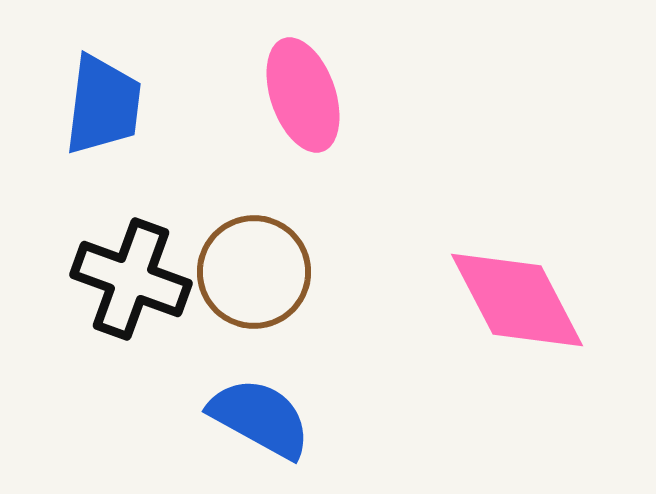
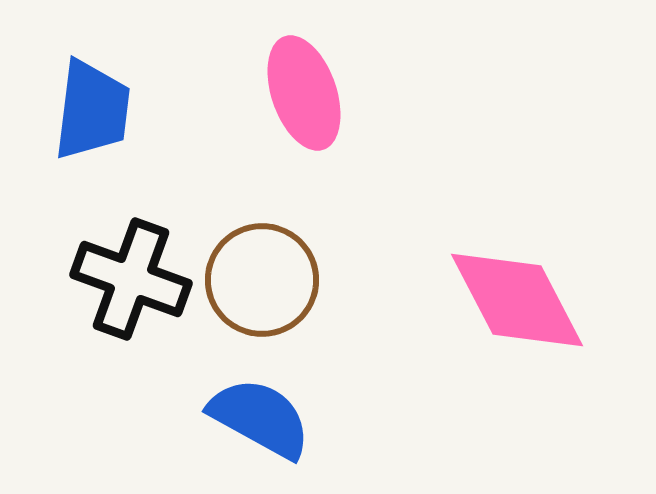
pink ellipse: moved 1 px right, 2 px up
blue trapezoid: moved 11 px left, 5 px down
brown circle: moved 8 px right, 8 px down
